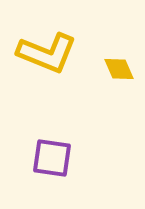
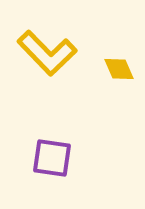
yellow L-shape: rotated 24 degrees clockwise
